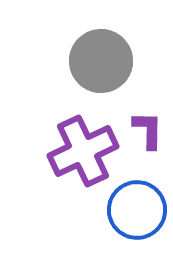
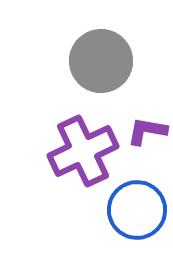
purple L-shape: moved 1 px left, 1 px down; rotated 81 degrees counterclockwise
